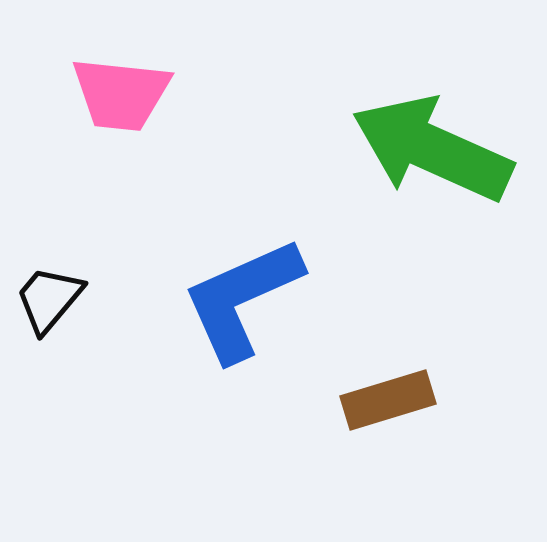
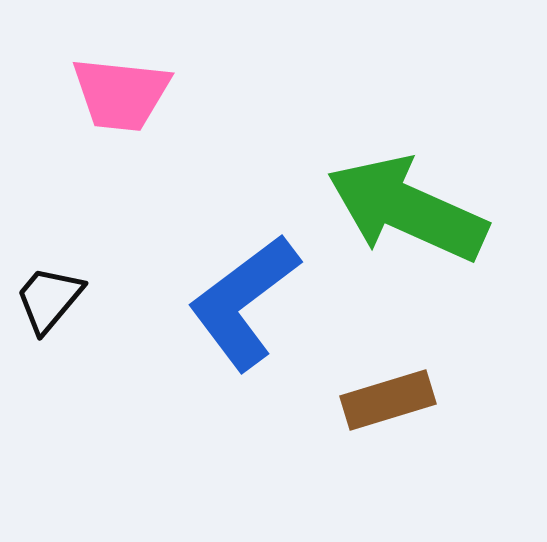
green arrow: moved 25 px left, 60 px down
blue L-shape: moved 2 px right, 3 px down; rotated 13 degrees counterclockwise
